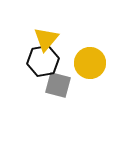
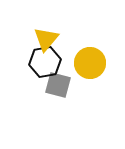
black hexagon: moved 2 px right, 1 px down
